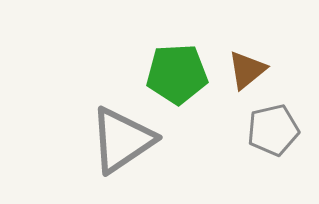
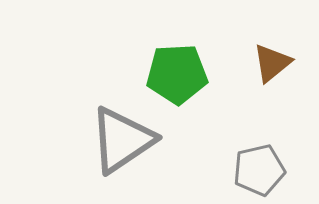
brown triangle: moved 25 px right, 7 px up
gray pentagon: moved 14 px left, 40 px down
